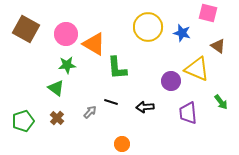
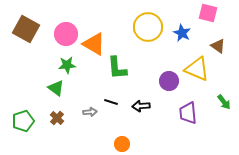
blue star: rotated 12 degrees clockwise
purple circle: moved 2 px left
green arrow: moved 3 px right
black arrow: moved 4 px left, 1 px up
gray arrow: rotated 40 degrees clockwise
